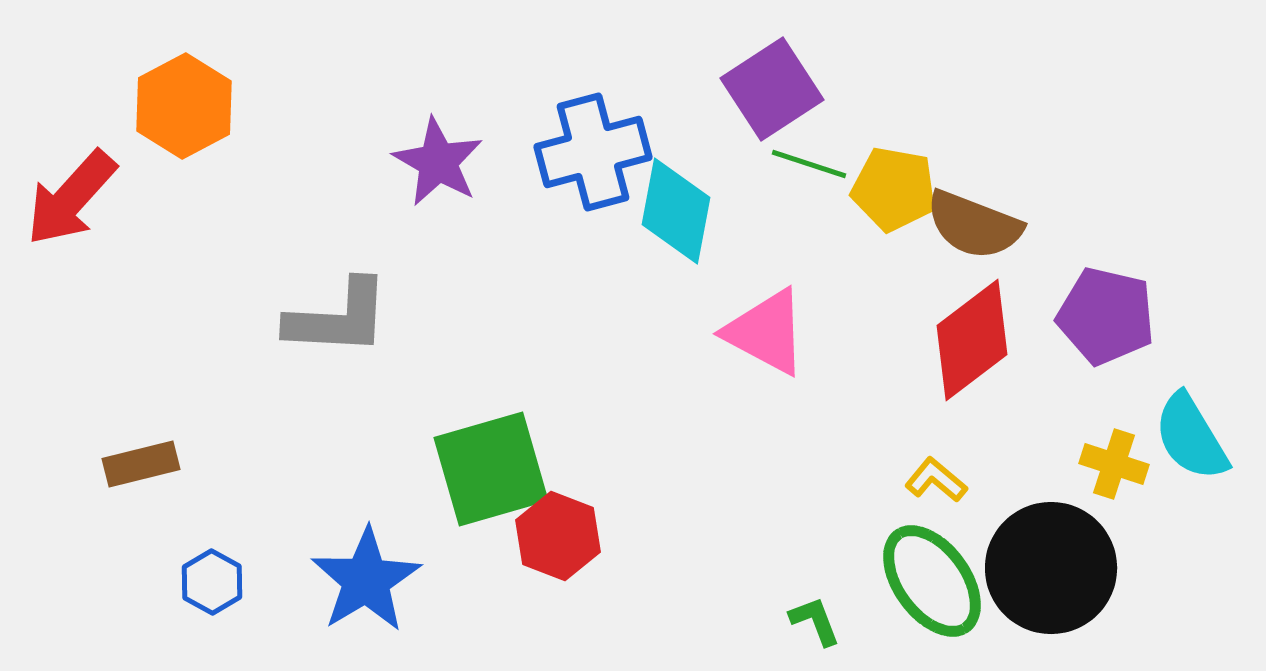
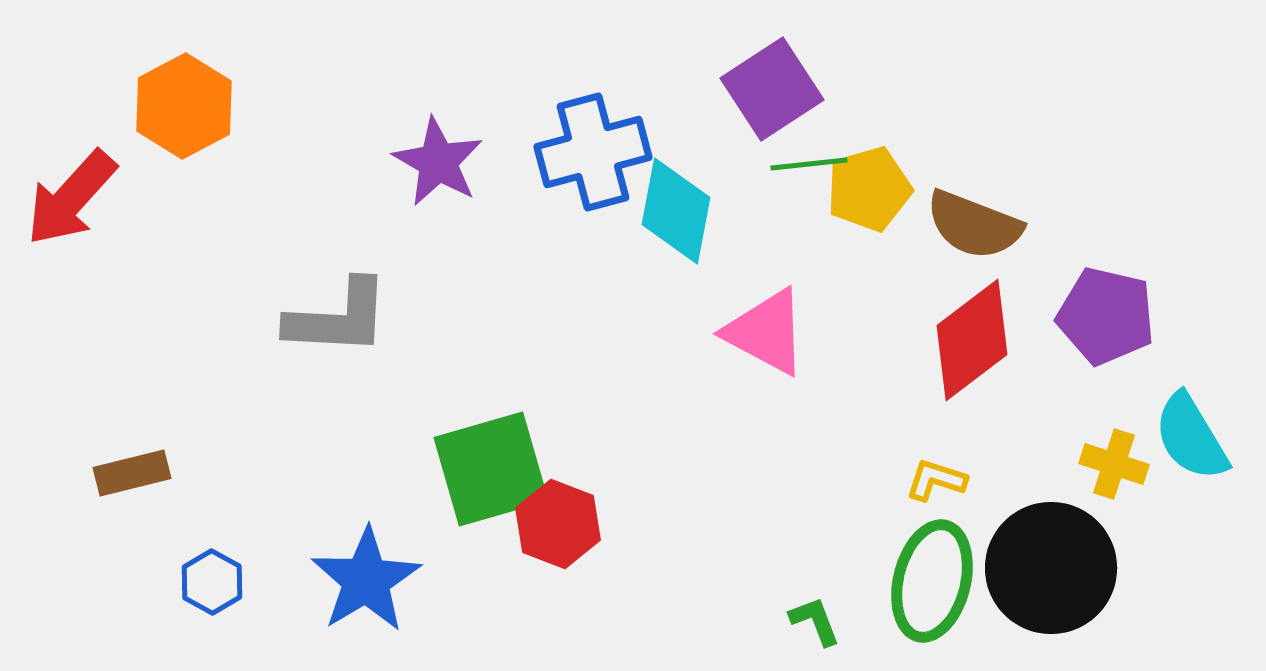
green line: rotated 24 degrees counterclockwise
yellow pentagon: moved 25 px left; rotated 26 degrees counterclockwise
brown rectangle: moved 9 px left, 9 px down
yellow L-shape: rotated 22 degrees counterclockwise
red hexagon: moved 12 px up
green ellipse: rotated 50 degrees clockwise
